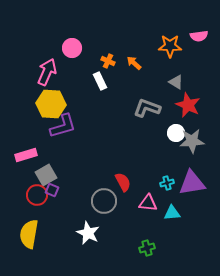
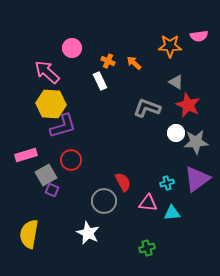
pink arrow: rotated 72 degrees counterclockwise
gray star: moved 4 px right, 1 px down
purple triangle: moved 5 px right, 4 px up; rotated 28 degrees counterclockwise
red circle: moved 34 px right, 35 px up
